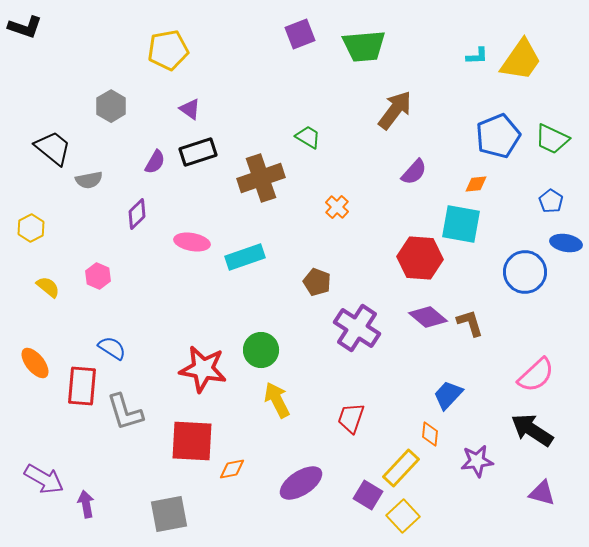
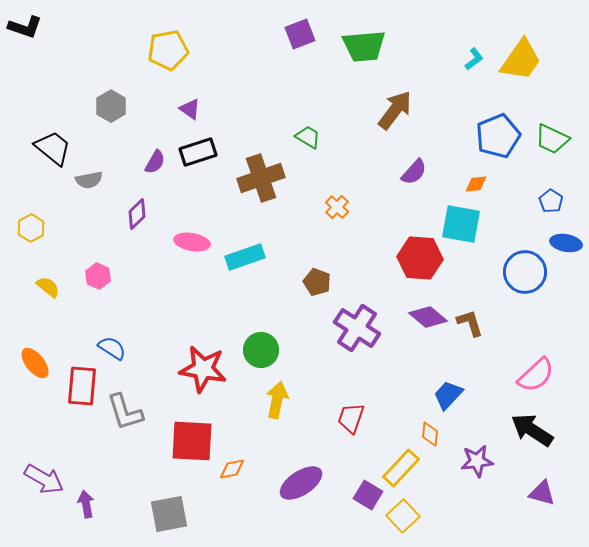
cyan L-shape at (477, 56): moved 3 px left, 3 px down; rotated 35 degrees counterclockwise
yellow arrow at (277, 400): rotated 39 degrees clockwise
